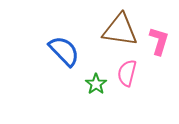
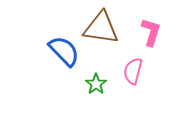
brown triangle: moved 19 px left, 2 px up
pink L-shape: moved 8 px left, 9 px up
pink semicircle: moved 6 px right, 2 px up
